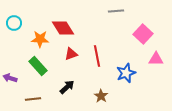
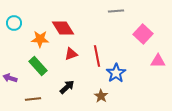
pink triangle: moved 2 px right, 2 px down
blue star: moved 10 px left; rotated 12 degrees counterclockwise
